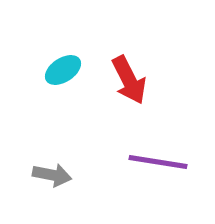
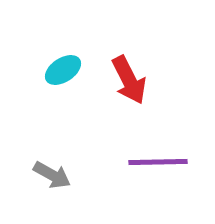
purple line: rotated 10 degrees counterclockwise
gray arrow: rotated 18 degrees clockwise
